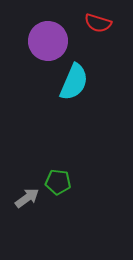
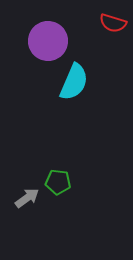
red semicircle: moved 15 px right
